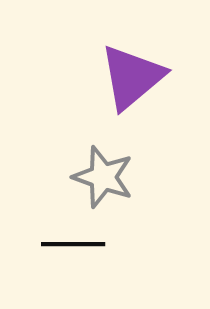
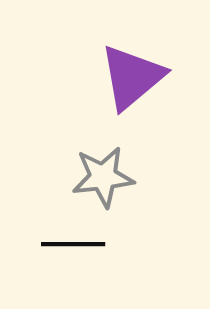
gray star: rotated 26 degrees counterclockwise
